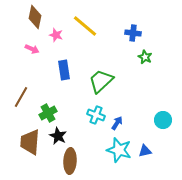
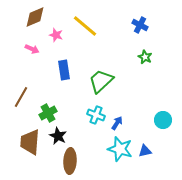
brown diamond: rotated 55 degrees clockwise
blue cross: moved 7 px right, 8 px up; rotated 21 degrees clockwise
cyan star: moved 1 px right, 1 px up
